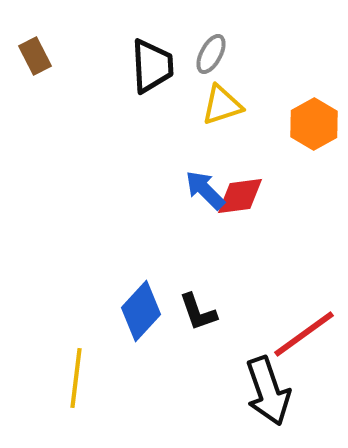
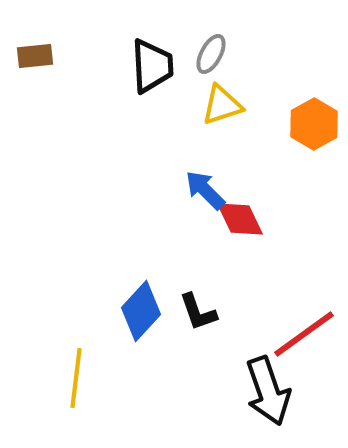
brown rectangle: rotated 69 degrees counterclockwise
red diamond: moved 23 px down; rotated 72 degrees clockwise
